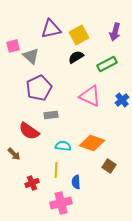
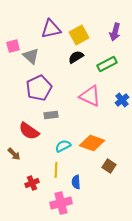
cyan semicircle: rotated 35 degrees counterclockwise
